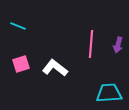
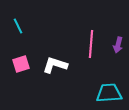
cyan line: rotated 42 degrees clockwise
white L-shape: moved 3 px up; rotated 20 degrees counterclockwise
